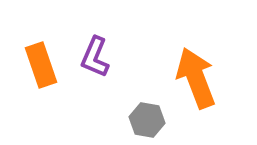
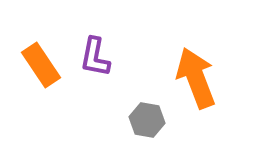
purple L-shape: rotated 12 degrees counterclockwise
orange rectangle: rotated 15 degrees counterclockwise
